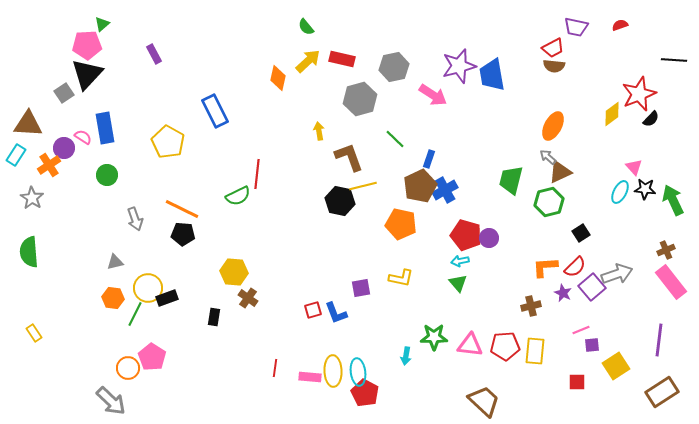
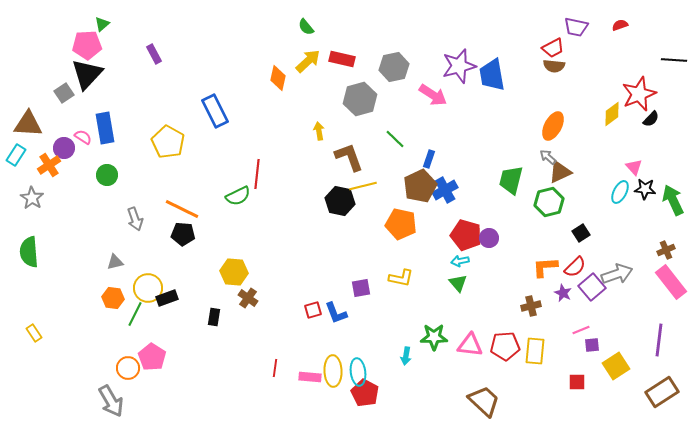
gray arrow at (111, 401): rotated 16 degrees clockwise
